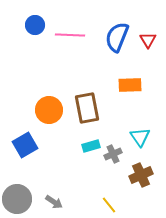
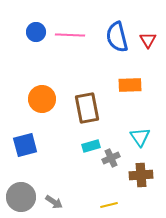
blue circle: moved 1 px right, 7 px down
blue semicircle: rotated 36 degrees counterclockwise
orange circle: moved 7 px left, 11 px up
blue square: rotated 15 degrees clockwise
gray cross: moved 2 px left, 4 px down
brown cross: rotated 20 degrees clockwise
gray circle: moved 4 px right, 2 px up
yellow line: rotated 66 degrees counterclockwise
